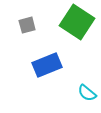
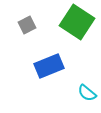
gray square: rotated 12 degrees counterclockwise
blue rectangle: moved 2 px right, 1 px down
